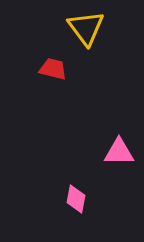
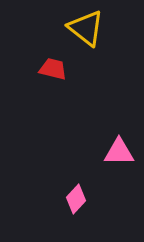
yellow triangle: rotated 15 degrees counterclockwise
pink diamond: rotated 32 degrees clockwise
